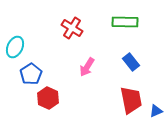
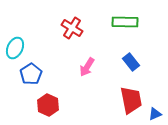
cyan ellipse: moved 1 px down
red hexagon: moved 7 px down
blue triangle: moved 1 px left, 3 px down
